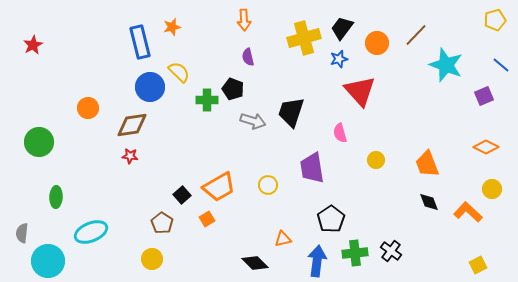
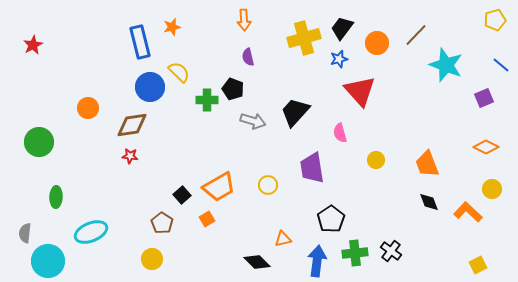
purple square at (484, 96): moved 2 px down
black trapezoid at (291, 112): moved 4 px right; rotated 24 degrees clockwise
gray semicircle at (22, 233): moved 3 px right
black diamond at (255, 263): moved 2 px right, 1 px up
